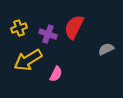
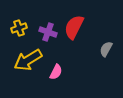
purple cross: moved 2 px up
gray semicircle: rotated 35 degrees counterclockwise
pink semicircle: moved 2 px up
